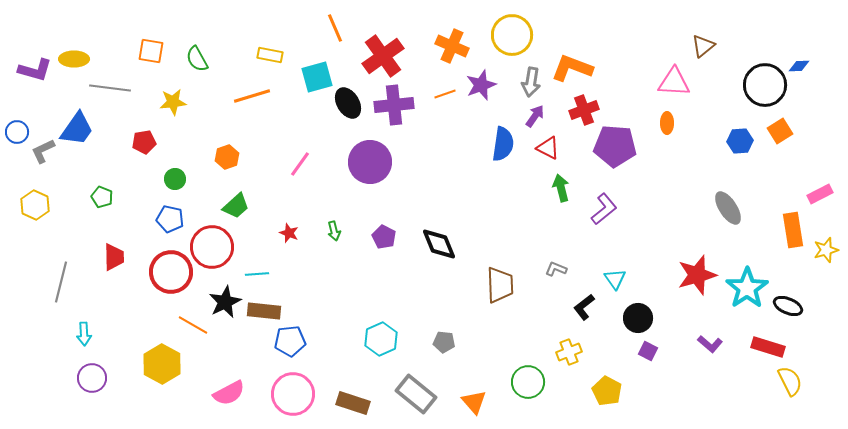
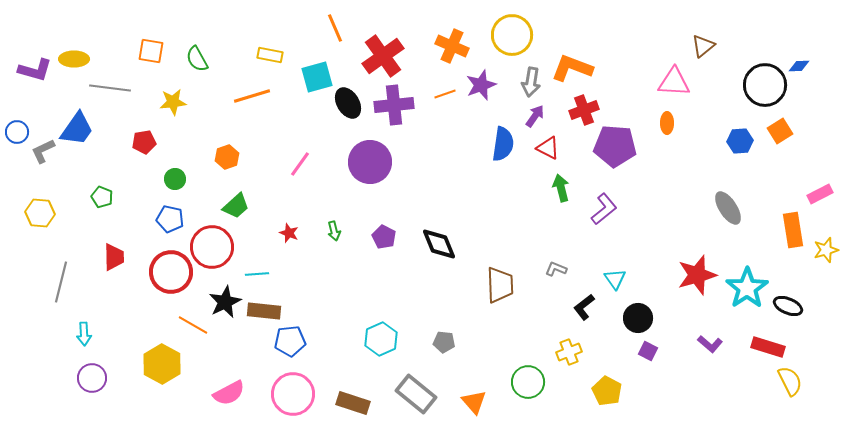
yellow hexagon at (35, 205): moved 5 px right, 8 px down; rotated 20 degrees counterclockwise
